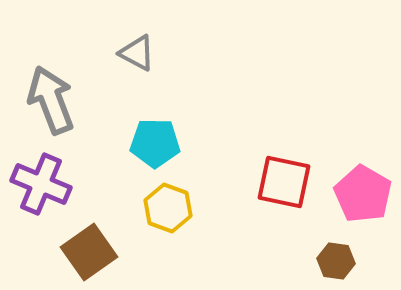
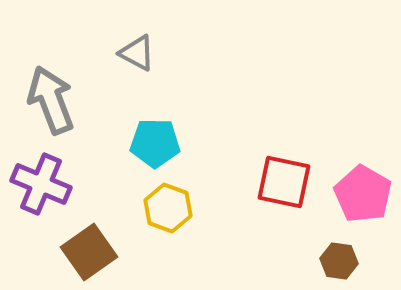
brown hexagon: moved 3 px right
